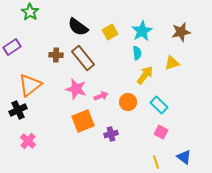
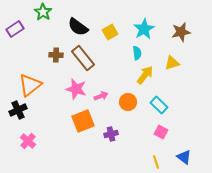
green star: moved 13 px right
cyan star: moved 2 px right, 2 px up
purple rectangle: moved 3 px right, 18 px up
